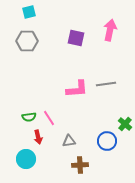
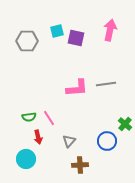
cyan square: moved 28 px right, 19 px down
pink L-shape: moved 1 px up
gray triangle: rotated 40 degrees counterclockwise
